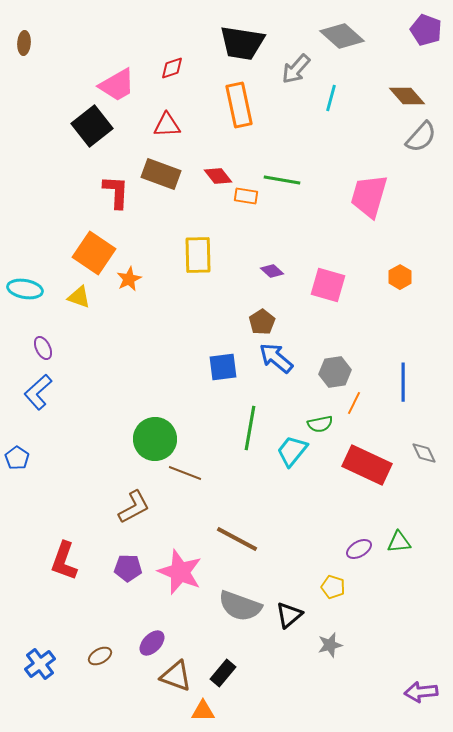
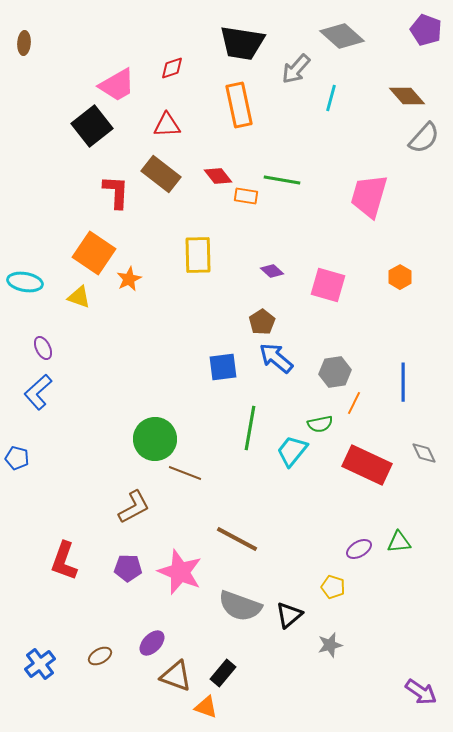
gray semicircle at (421, 137): moved 3 px right, 1 px down
brown rectangle at (161, 174): rotated 18 degrees clockwise
cyan ellipse at (25, 289): moved 7 px up
blue pentagon at (17, 458): rotated 20 degrees counterclockwise
purple arrow at (421, 692): rotated 140 degrees counterclockwise
orange triangle at (203, 711): moved 3 px right, 4 px up; rotated 20 degrees clockwise
